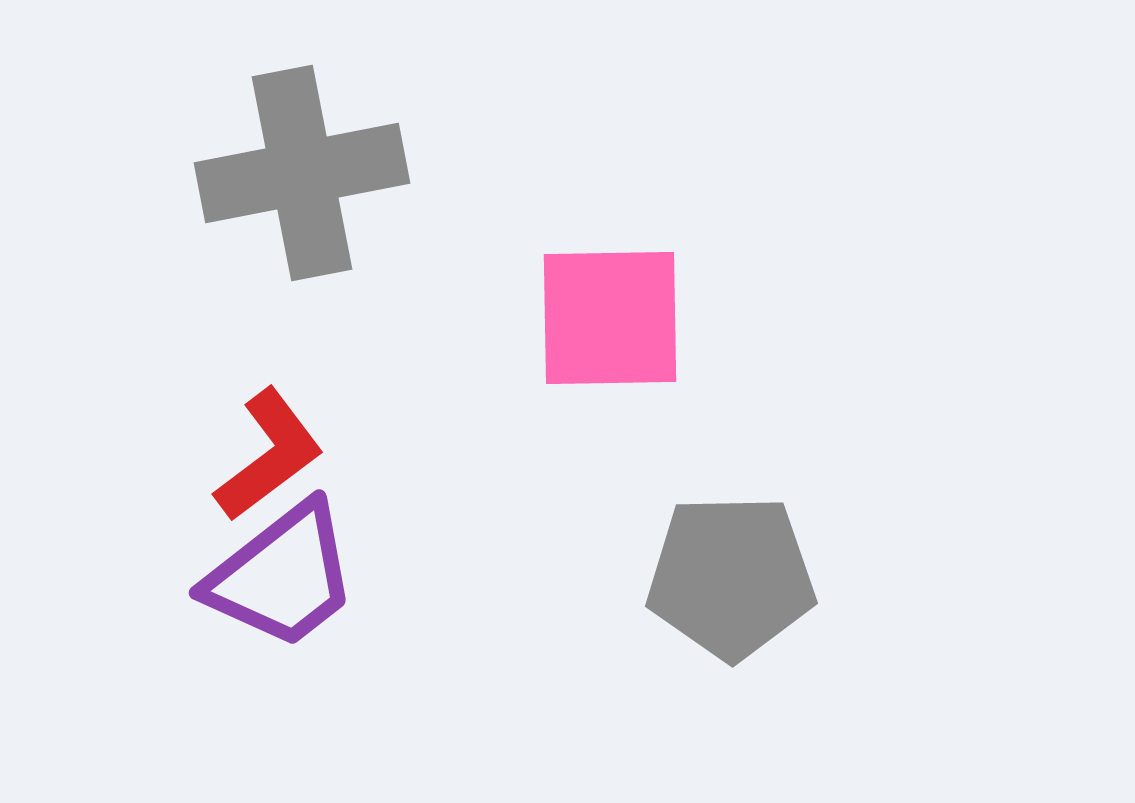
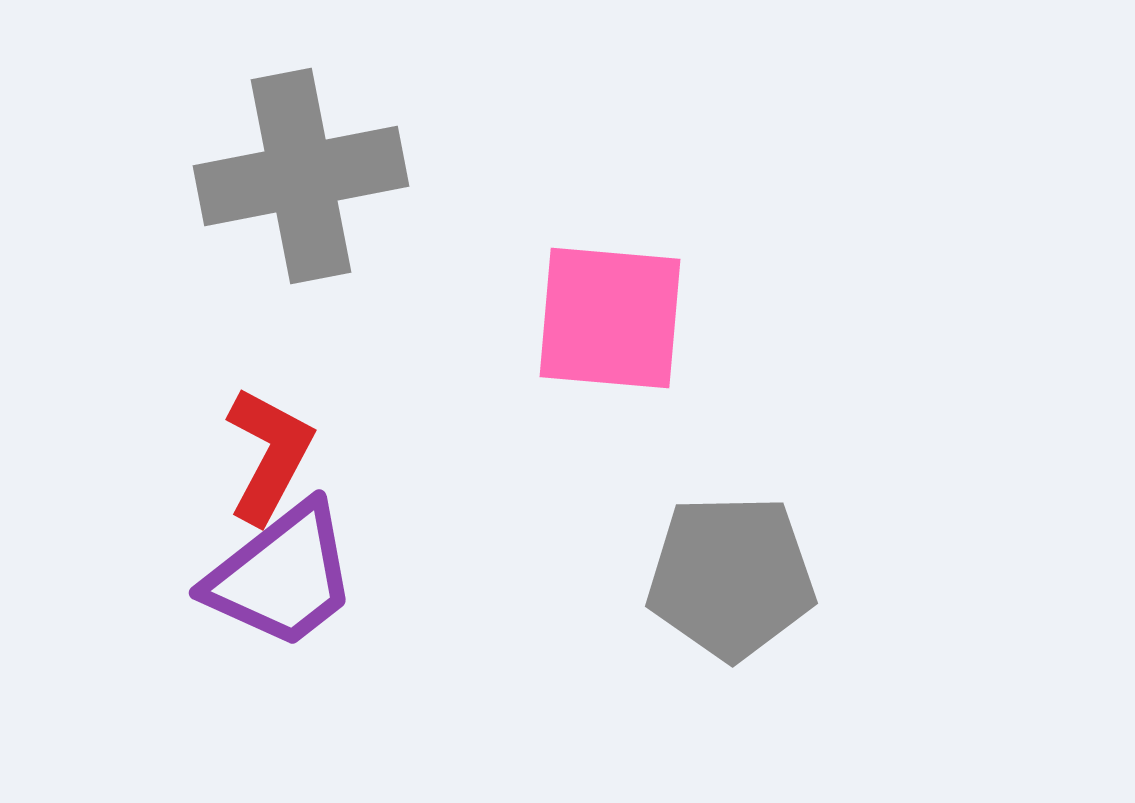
gray cross: moved 1 px left, 3 px down
pink square: rotated 6 degrees clockwise
red L-shape: rotated 25 degrees counterclockwise
